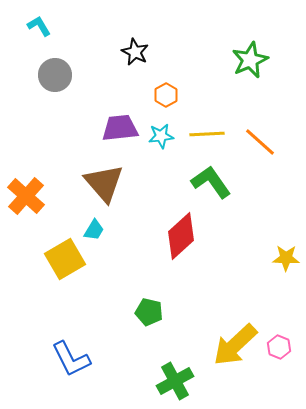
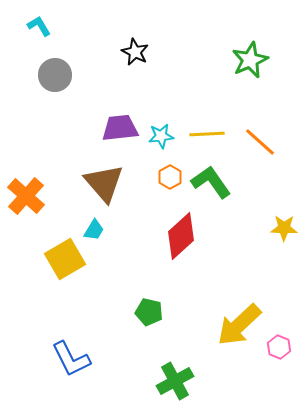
orange hexagon: moved 4 px right, 82 px down
yellow star: moved 2 px left, 30 px up
yellow arrow: moved 4 px right, 20 px up
